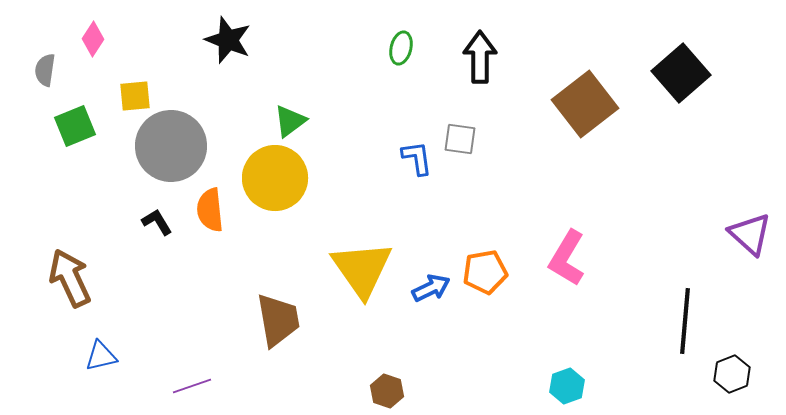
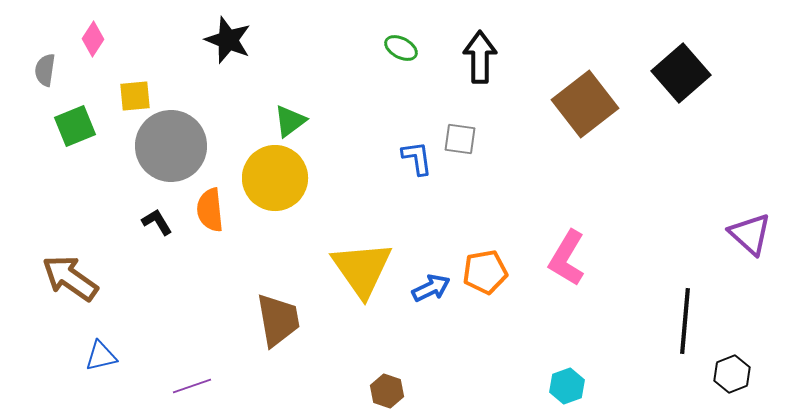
green ellipse: rotated 76 degrees counterclockwise
brown arrow: rotated 30 degrees counterclockwise
